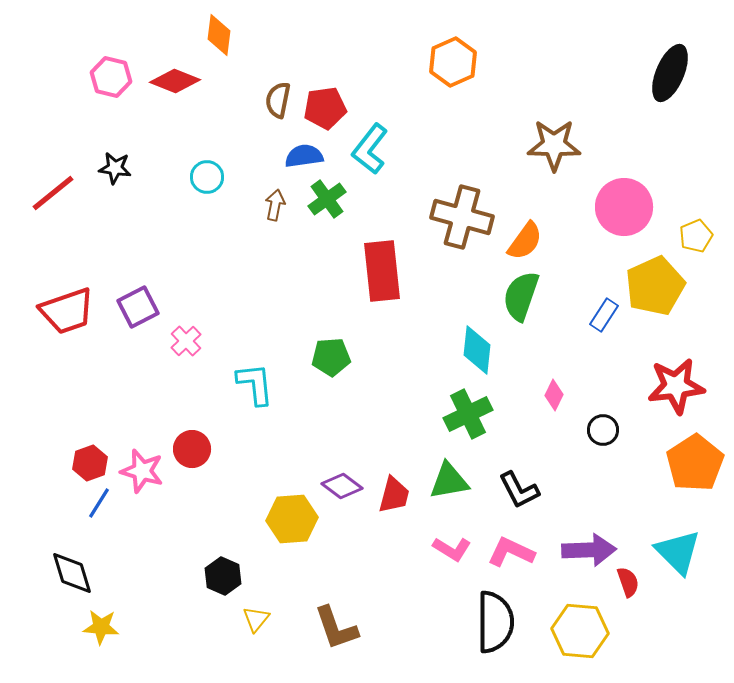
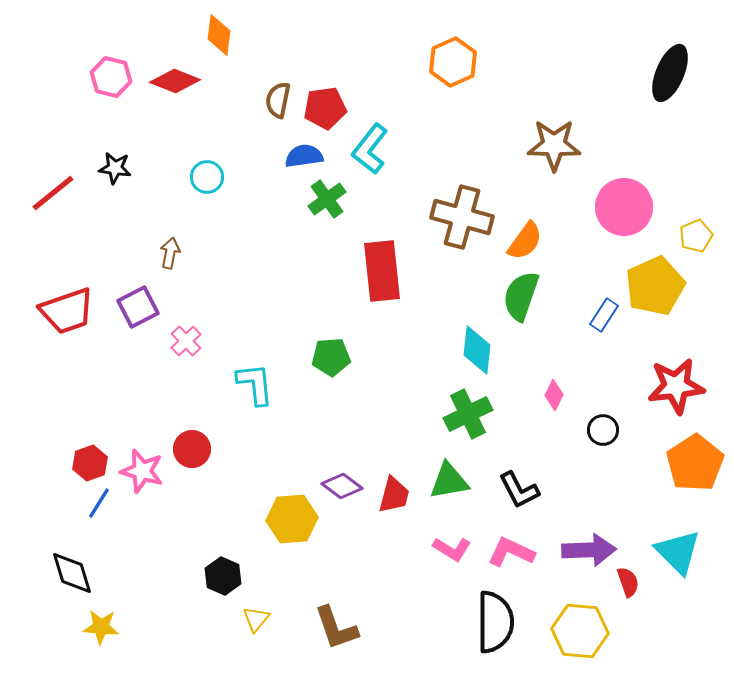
brown arrow at (275, 205): moved 105 px left, 48 px down
